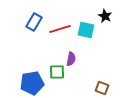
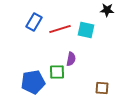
black star: moved 2 px right, 6 px up; rotated 24 degrees counterclockwise
blue pentagon: moved 1 px right, 1 px up
brown square: rotated 16 degrees counterclockwise
